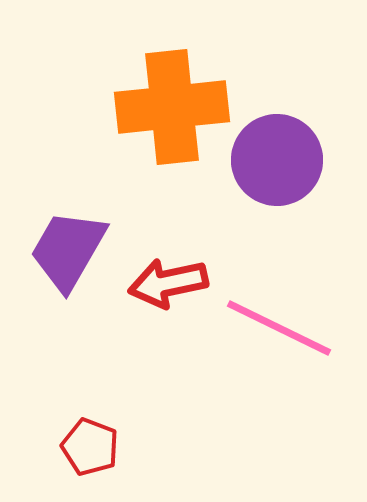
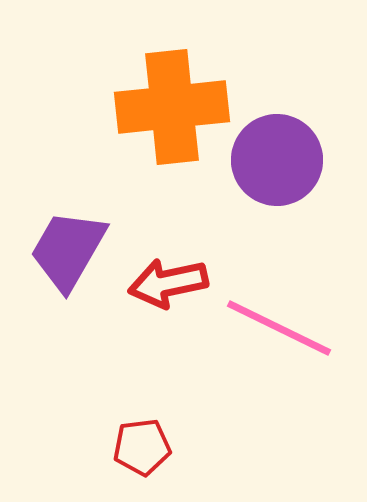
red pentagon: moved 52 px right; rotated 28 degrees counterclockwise
